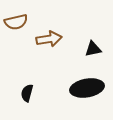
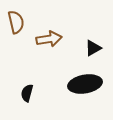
brown semicircle: rotated 90 degrees counterclockwise
black triangle: moved 1 px up; rotated 18 degrees counterclockwise
black ellipse: moved 2 px left, 4 px up
